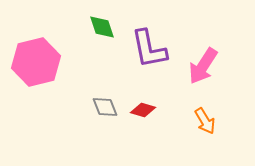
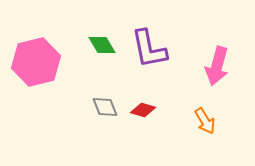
green diamond: moved 18 px down; rotated 12 degrees counterclockwise
pink arrow: moved 14 px right; rotated 18 degrees counterclockwise
